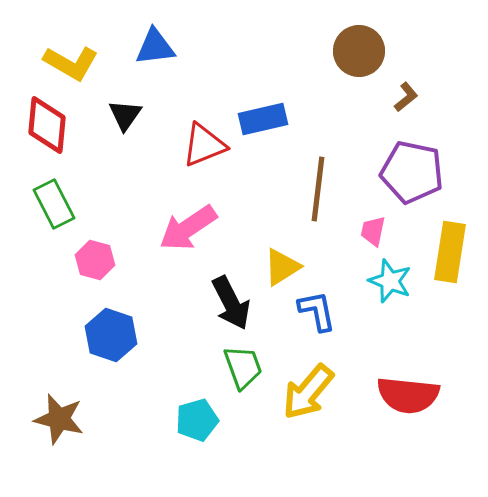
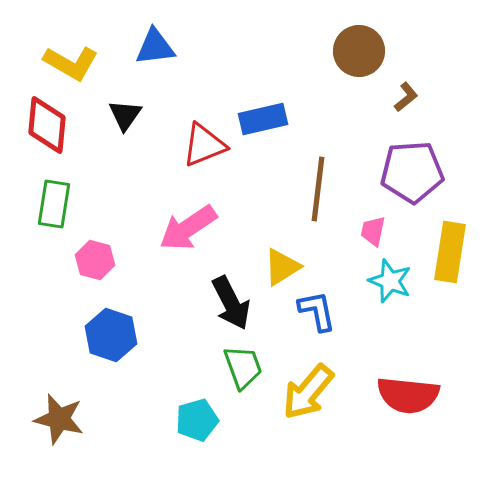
purple pentagon: rotated 16 degrees counterclockwise
green rectangle: rotated 36 degrees clockwise
